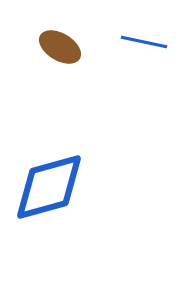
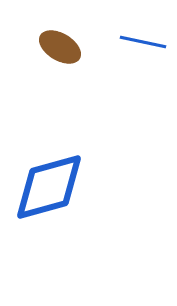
blue line: moved 1 px left
